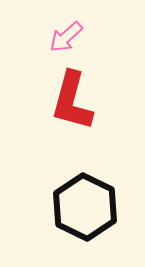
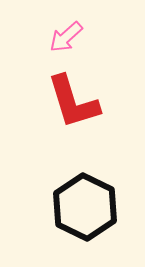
red L-shape: moved 1 px right, 1 px down; rotated 32 degrees counterclockwise
